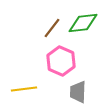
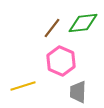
yellow line: moved 1 px left, 3 px up; rotated 10 degrees counterclockwise
